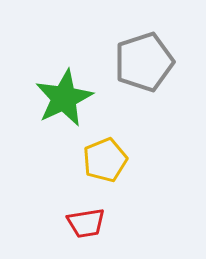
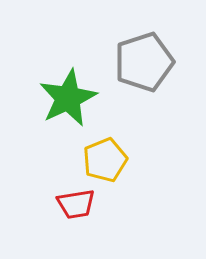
green star: moved 4 px right
red trapezoid: moved 10 px left, 19 px up
